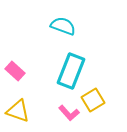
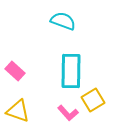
cyan semicircle: moved 5 px up
cyan rectangle: rotated 20 degrees counterclockwise
pink L-shape: moved 1 px left
